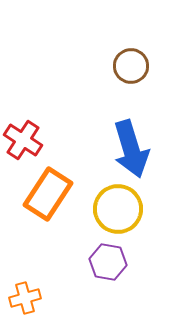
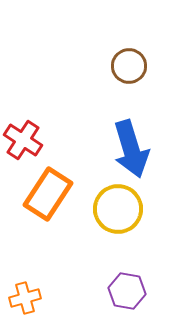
brown circle: moved 2 px left
purple hexagon: moved 19 px right, 29 px down
